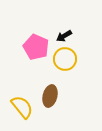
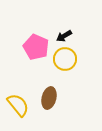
brown ellipse: moved 1 px left, 2 px down
yellow semicircle: moved 4 px left, 2 px up
